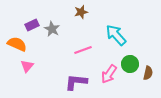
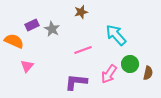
orange semicircle: moved 3 px left, 3 px up
